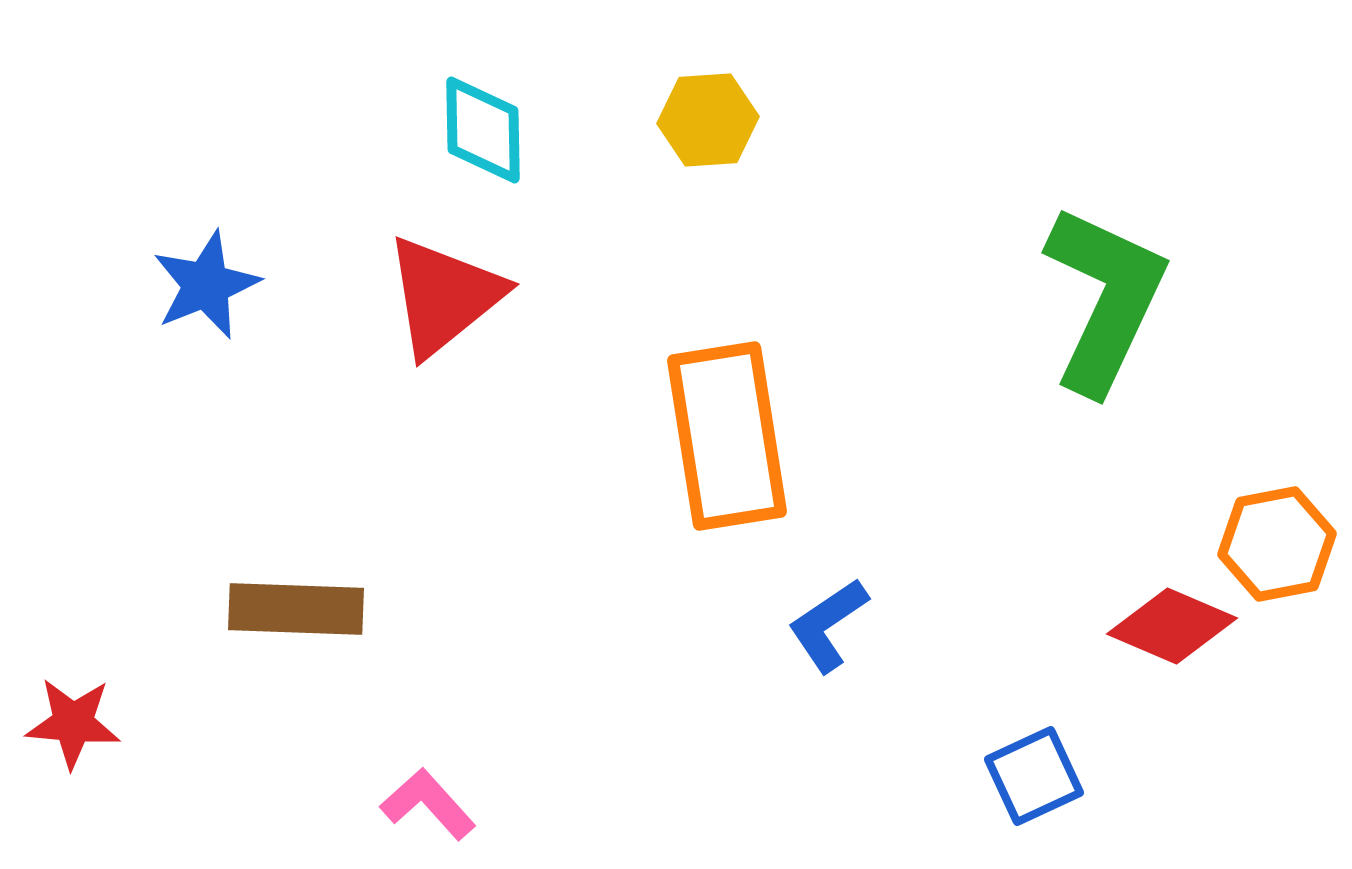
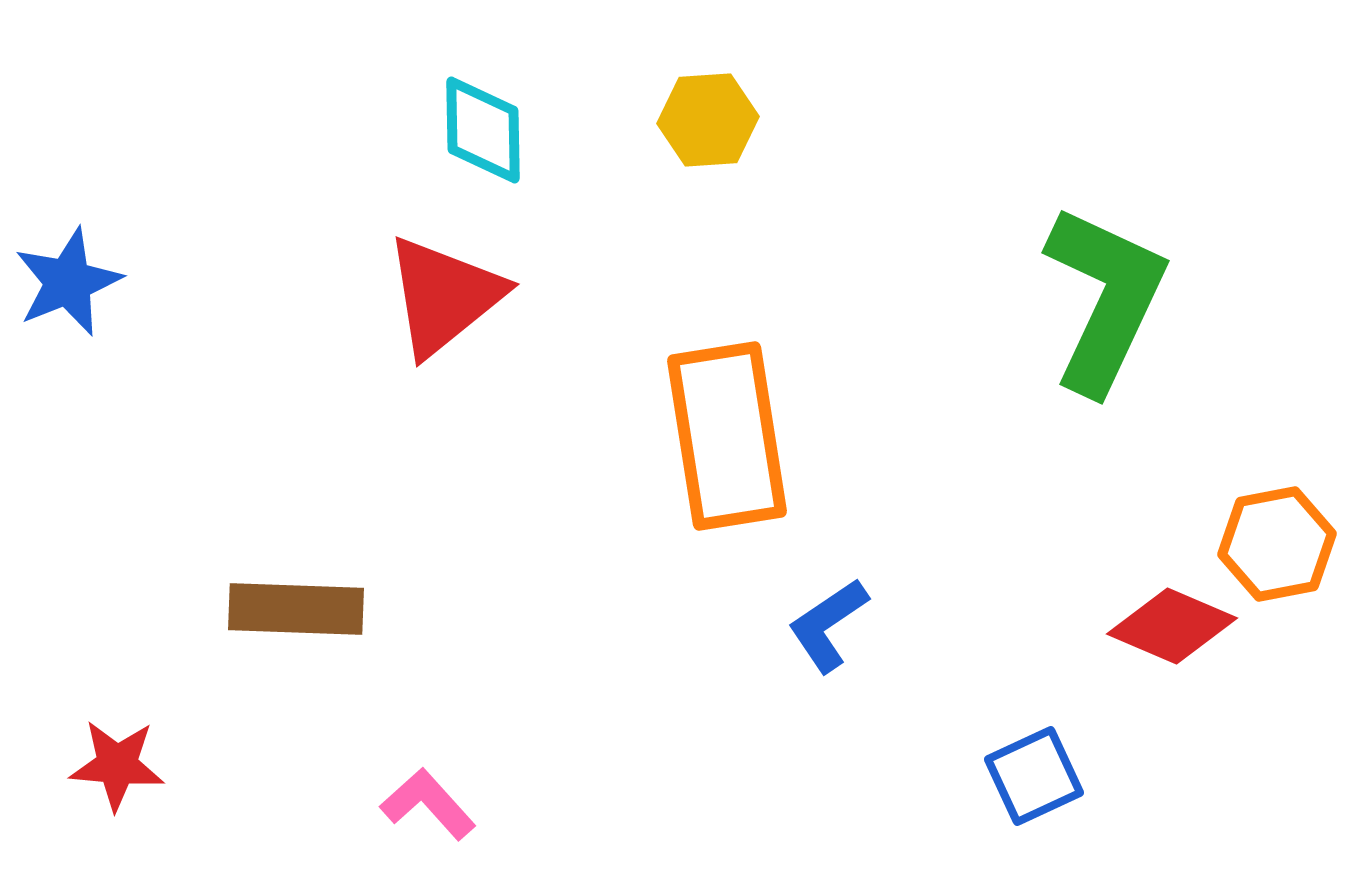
blue star: moved 138 px left, 3 px up
red star: moved 44 px right, 42 px down
